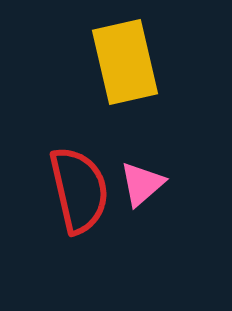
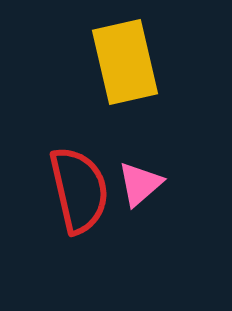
pink triangle: moved 2 px left
